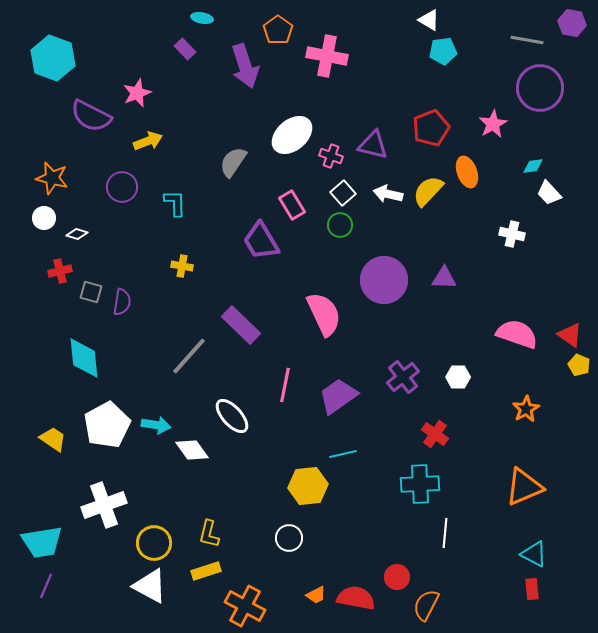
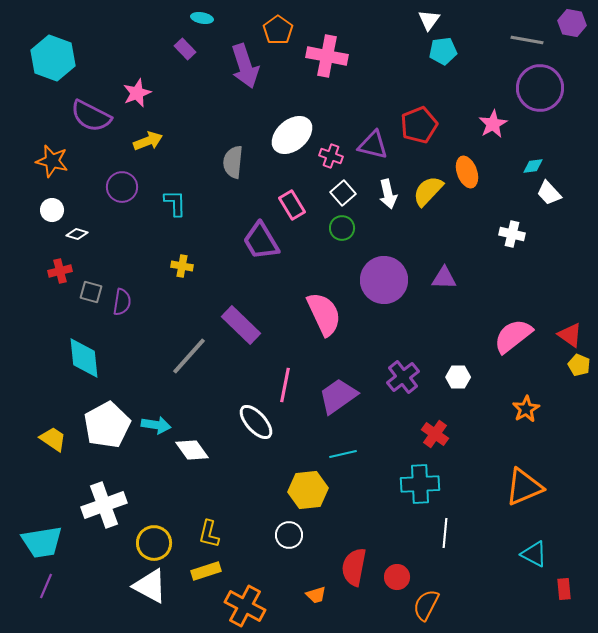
white triangle at (429, 20): rotated 35 degrees clockwise
red pentagon at (431, 128): moved 12 px left, 3 px up
gray semicircle at (233, 162): rotated 28 degrees counterclockwise
orange star at (52, 178): moved 17 px up
white arrow at (388, 194): rotated 116 degrees counterclockwise
white circle at (44, 218): moved 8 px right, 8 px up
green circle at (340, 225): moved 2 px right, 3 px down
pink semicircle at (517, 334): moved 4 px left, 2 px down; rotated 57 degrees counterclockwise
white ellipse at (232, 416): moved 24 px right, 6 px down
yellow hexagon at (308, 486): moved 4 px down
white circle at (289, 538): moved 3 px up
red rectangle at (532, 589): moved 32 px right
orange trapezoid at (316, 595): rotated 10 degrees clockwise
red semicircle at (356, 598): moved 2 px left, 31 px up; rotated 90 degrees counterclockwise
